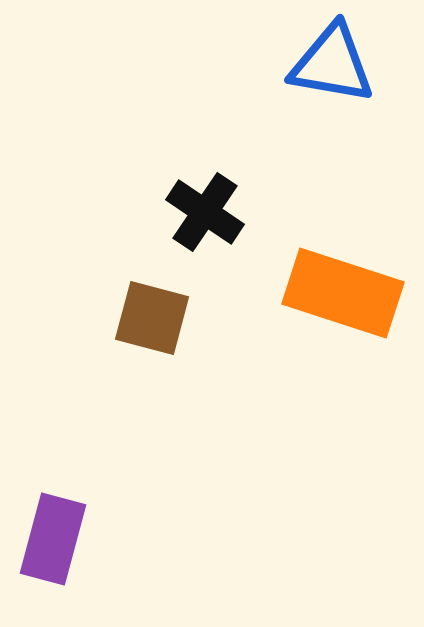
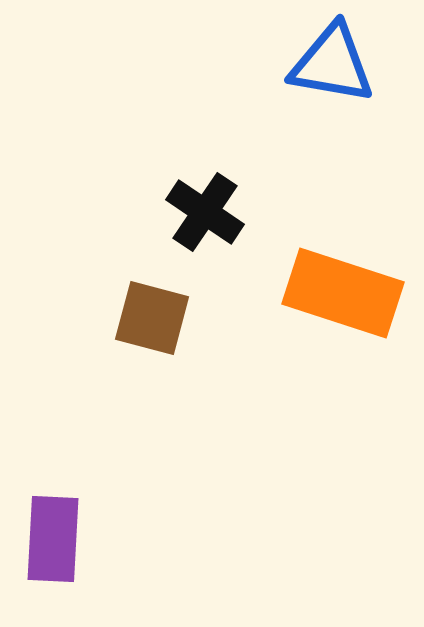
purple rectangle: rotated 12 degrees counterclockwise
